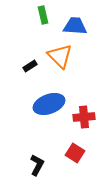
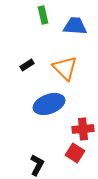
orange triangle: moved 5 px right, 12 px down
black rectangle: moved 3 px left, 1 px up
red cross: moved 1 px left, 12 px down
